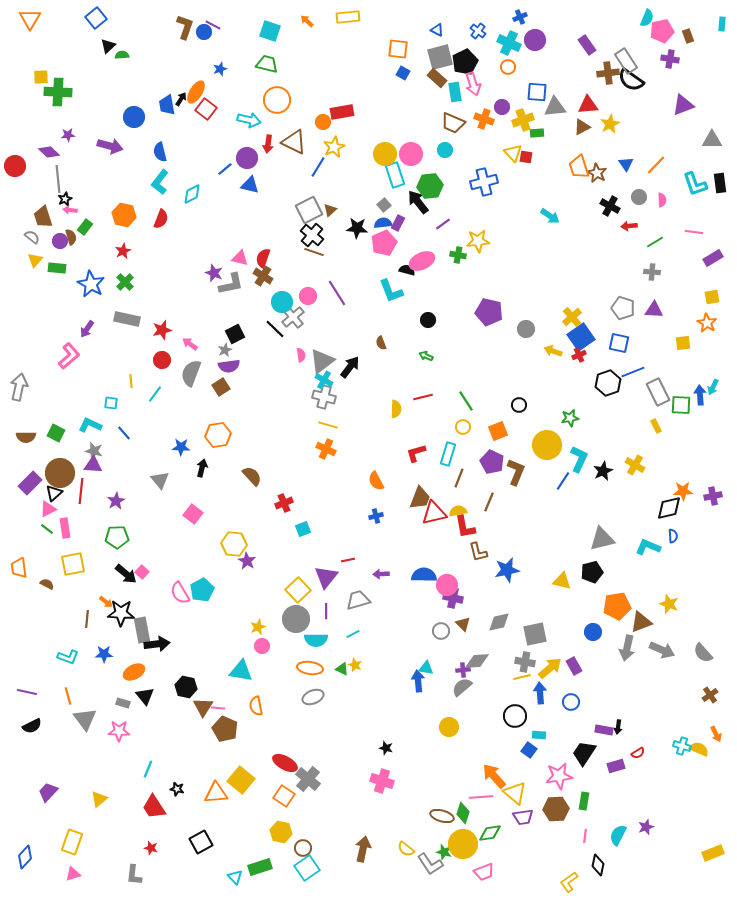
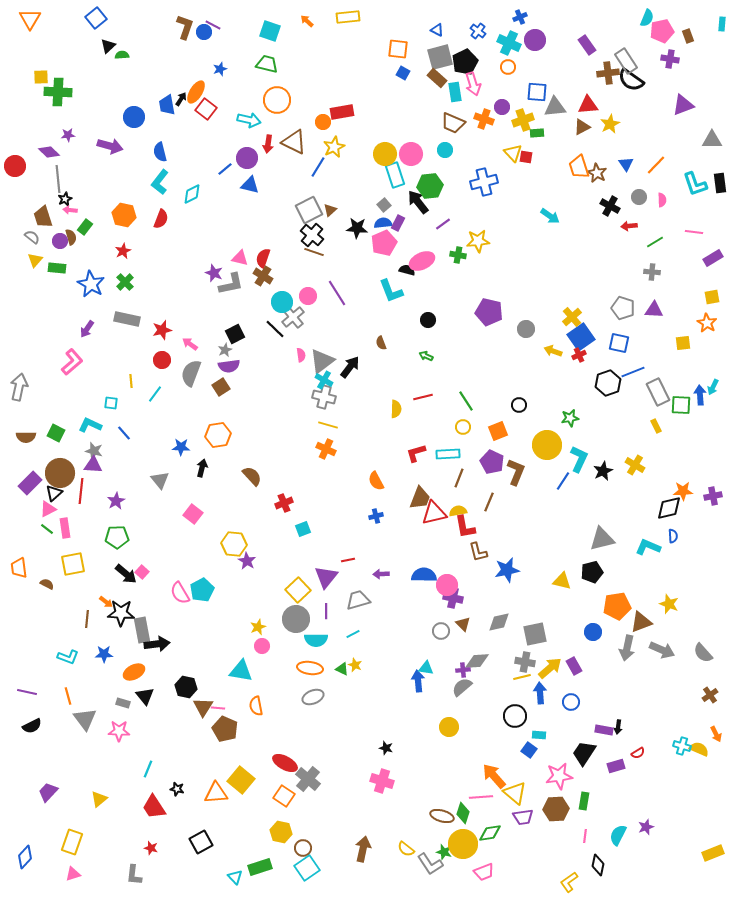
pink L-shape at (69, 356): moved 3 px right, 6 px down
cyan rectangle at (448, 454): rotated 70 degrees clockwise
